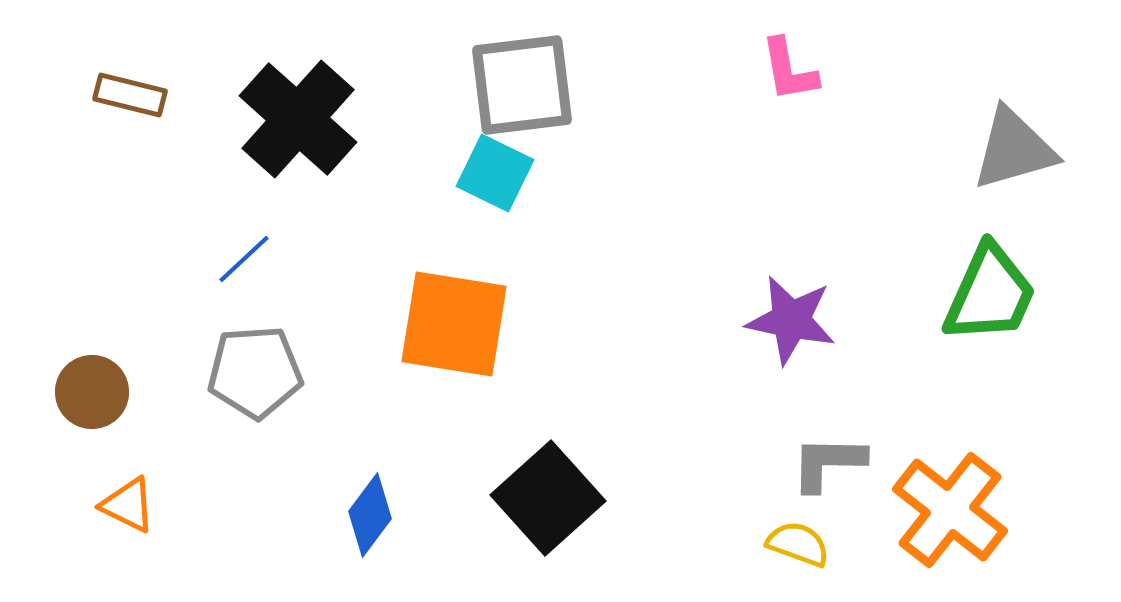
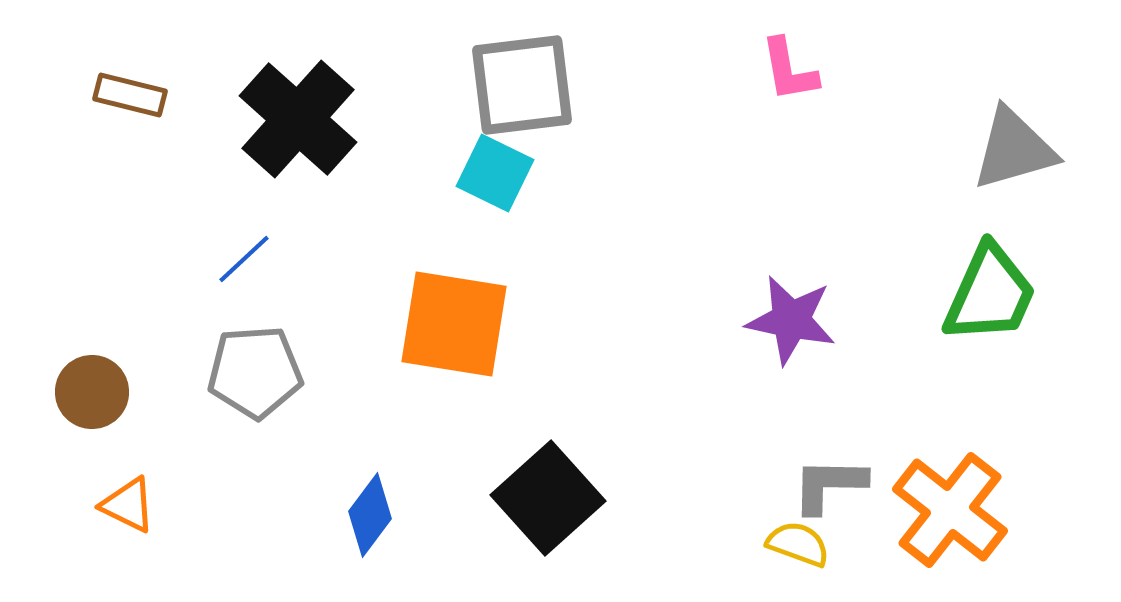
gray L-shape: moved 1 px right, 22 px down
